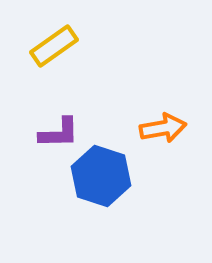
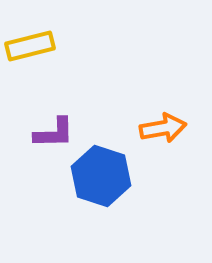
yellow rectangle: moved 24 px left; rotated 21 degrees clockwise
purple L-shape: moved 5 px left
